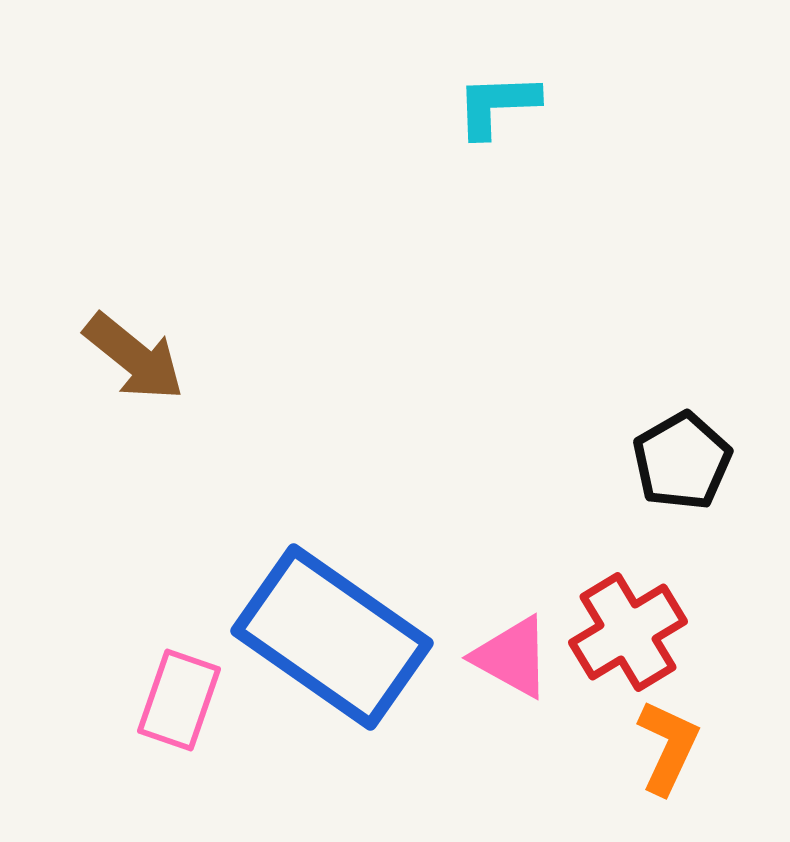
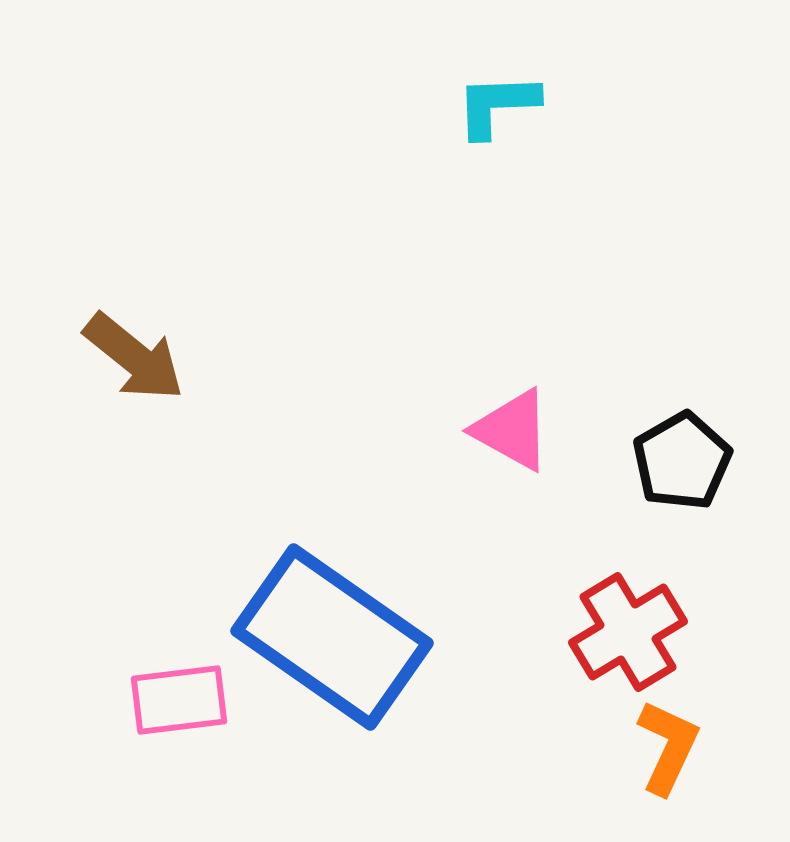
pink triangle: moved 227 px up
pink rectangle: rotated 64 degrees clockwise
